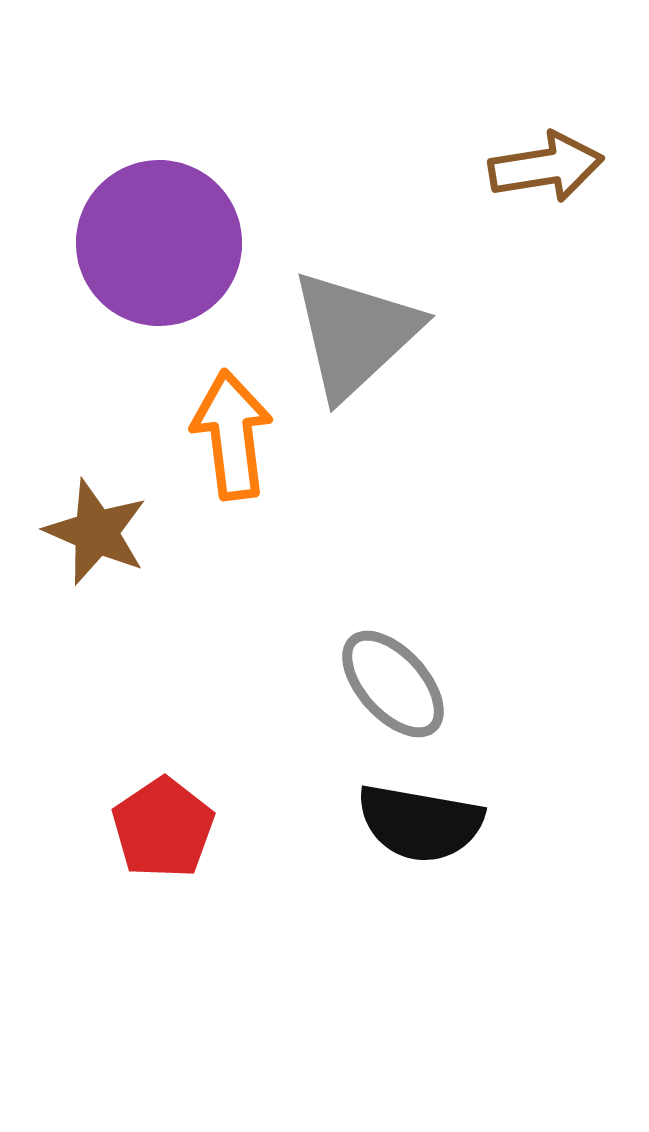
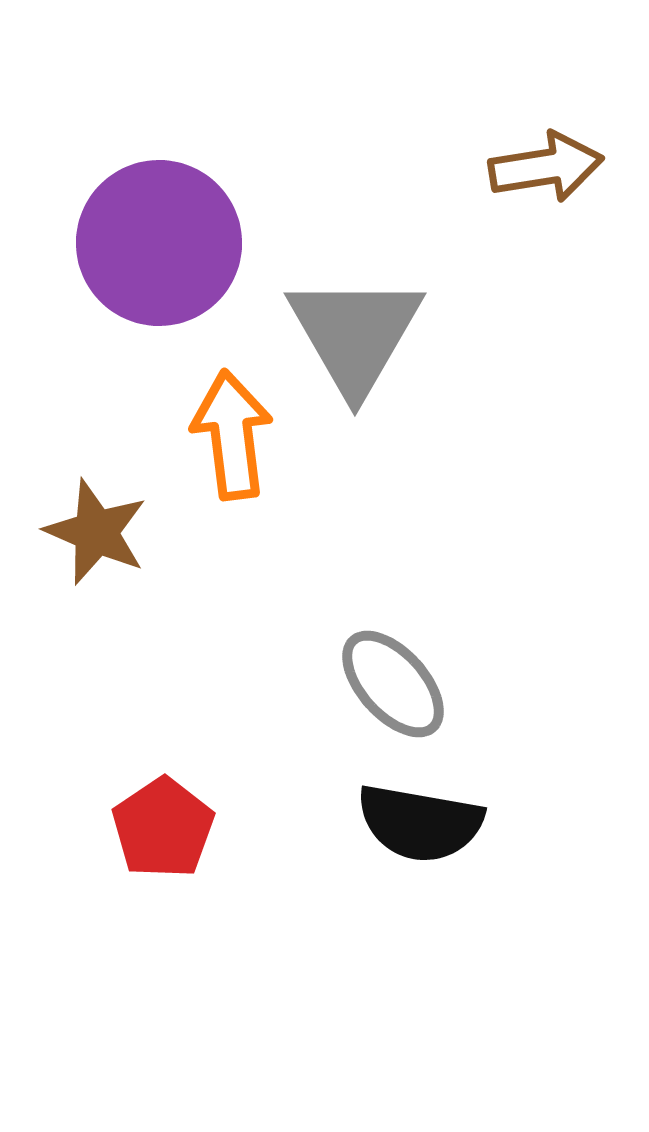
gray triangle: rotated 17 degrees counterclockwise
